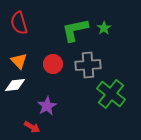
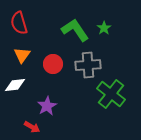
green L-shape: rotated 68 degrees clockwise
orange triangle: moved 3 px right, 6 px up; rotated 18 degrees clockwise
